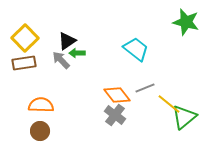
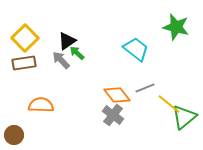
green star: moved 10 px left, 5 px down
green arrow: rotated 42 degrees clockwise
gray cross: moved 2 px left
brown circle: moved 26 px left, 4 px down
